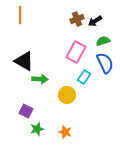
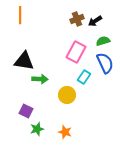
black triangle: rotated 20 degrees counterclockwise
